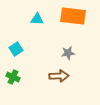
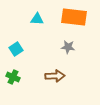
orange rectangle: moved 1 px right, 1 px down
gray star: moved 6 px up; rotated 16 degrees clockwise
brown arrow: moved 4 px left
